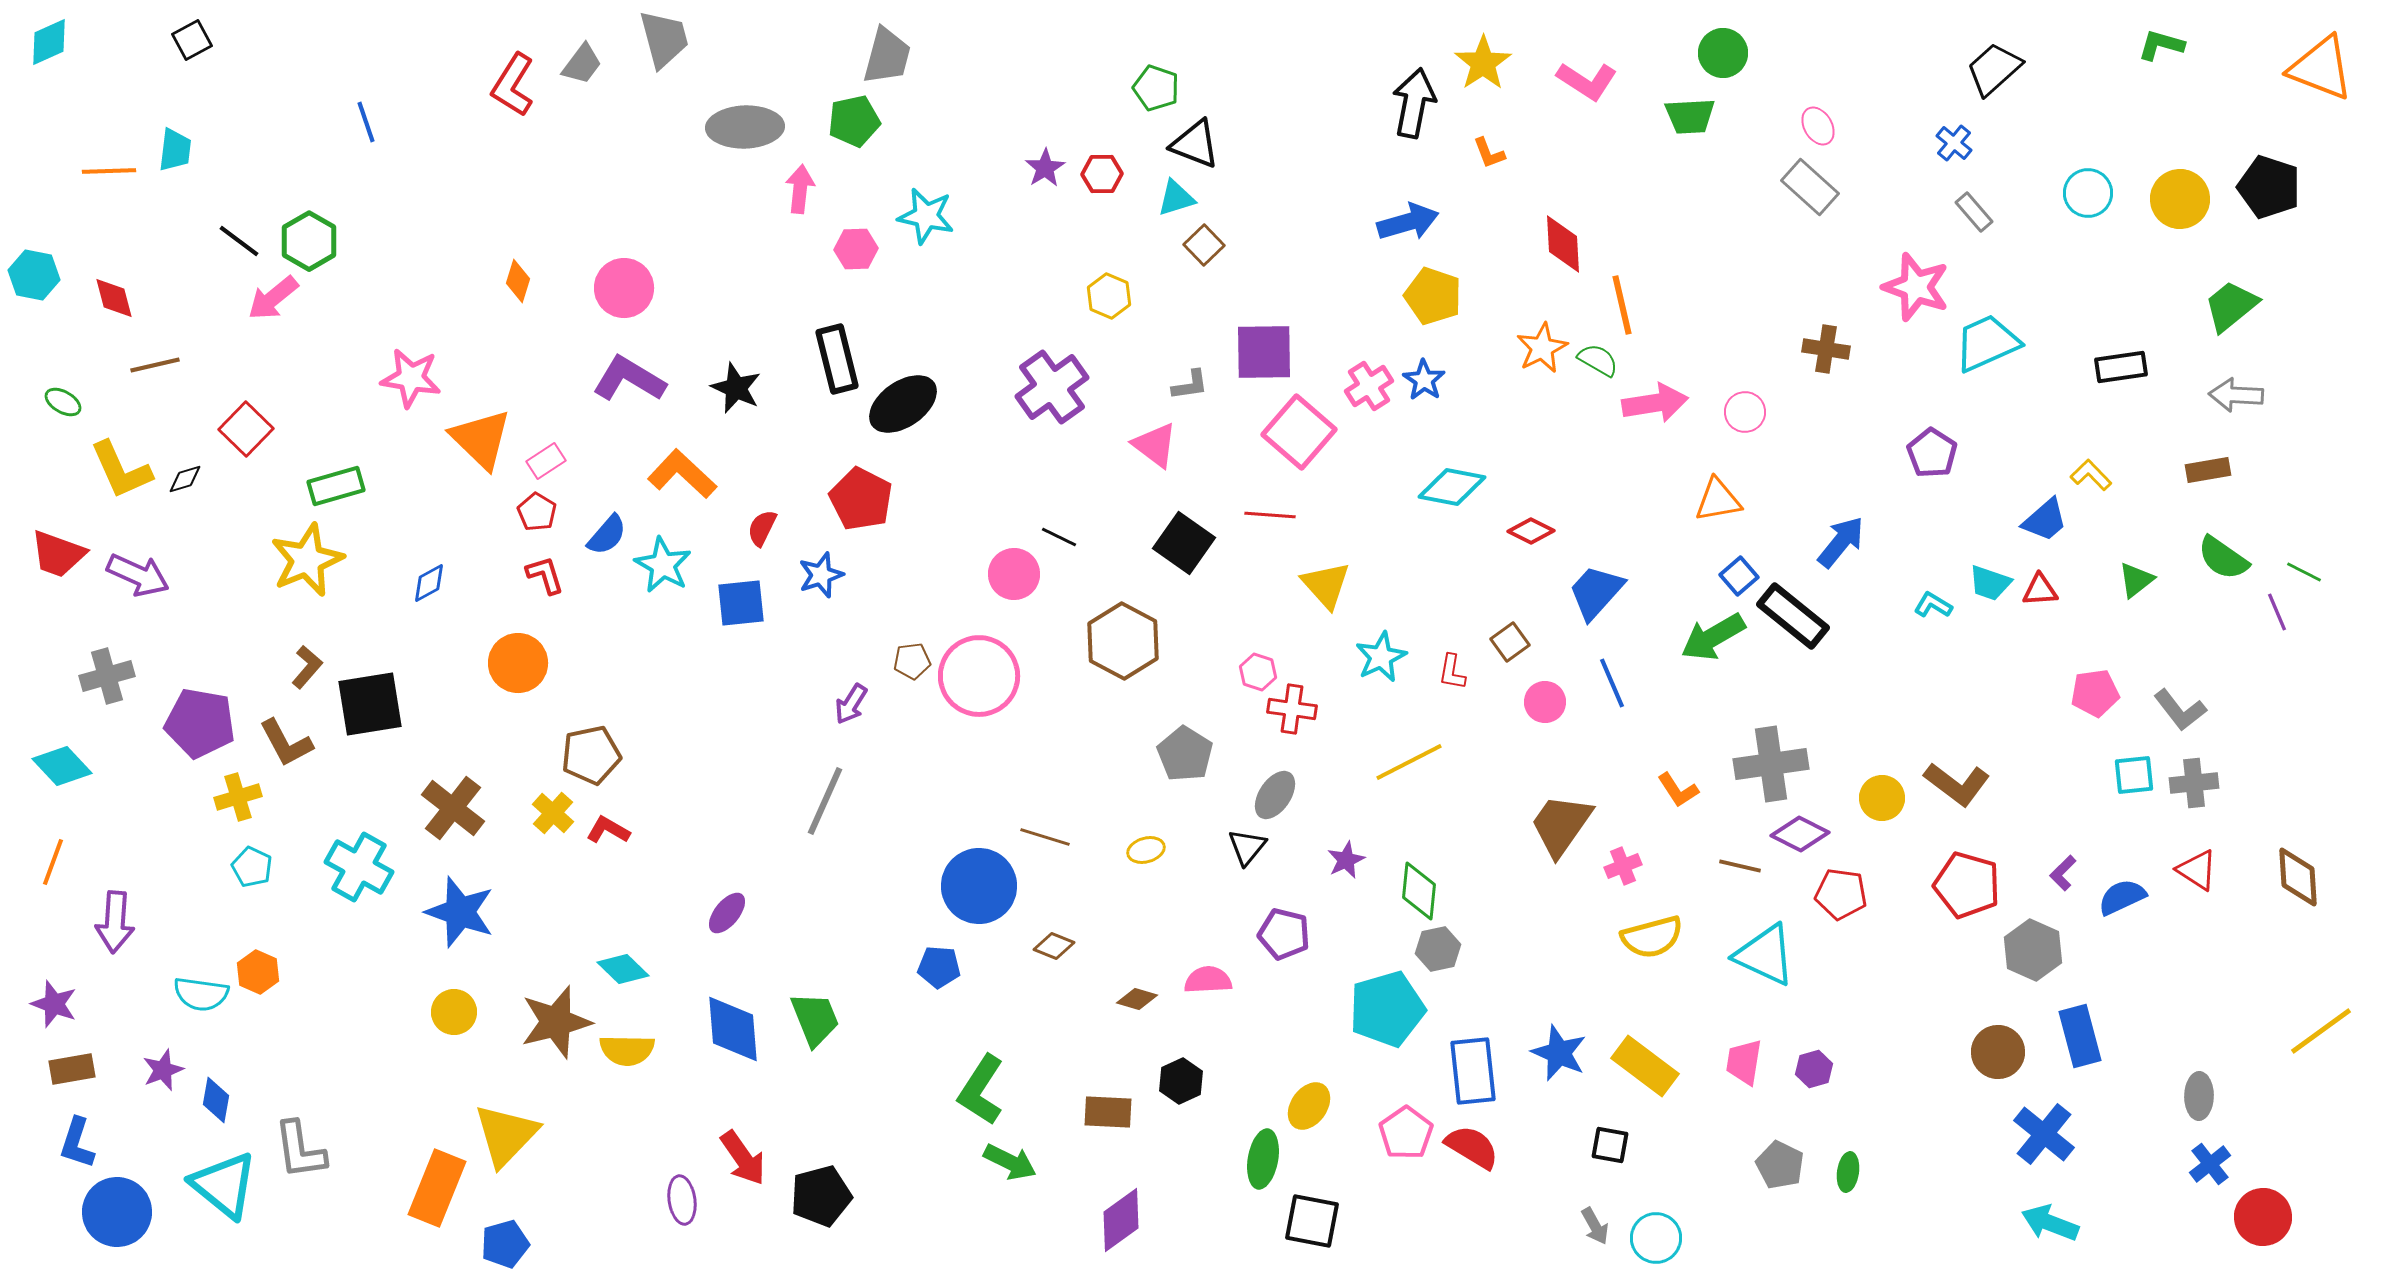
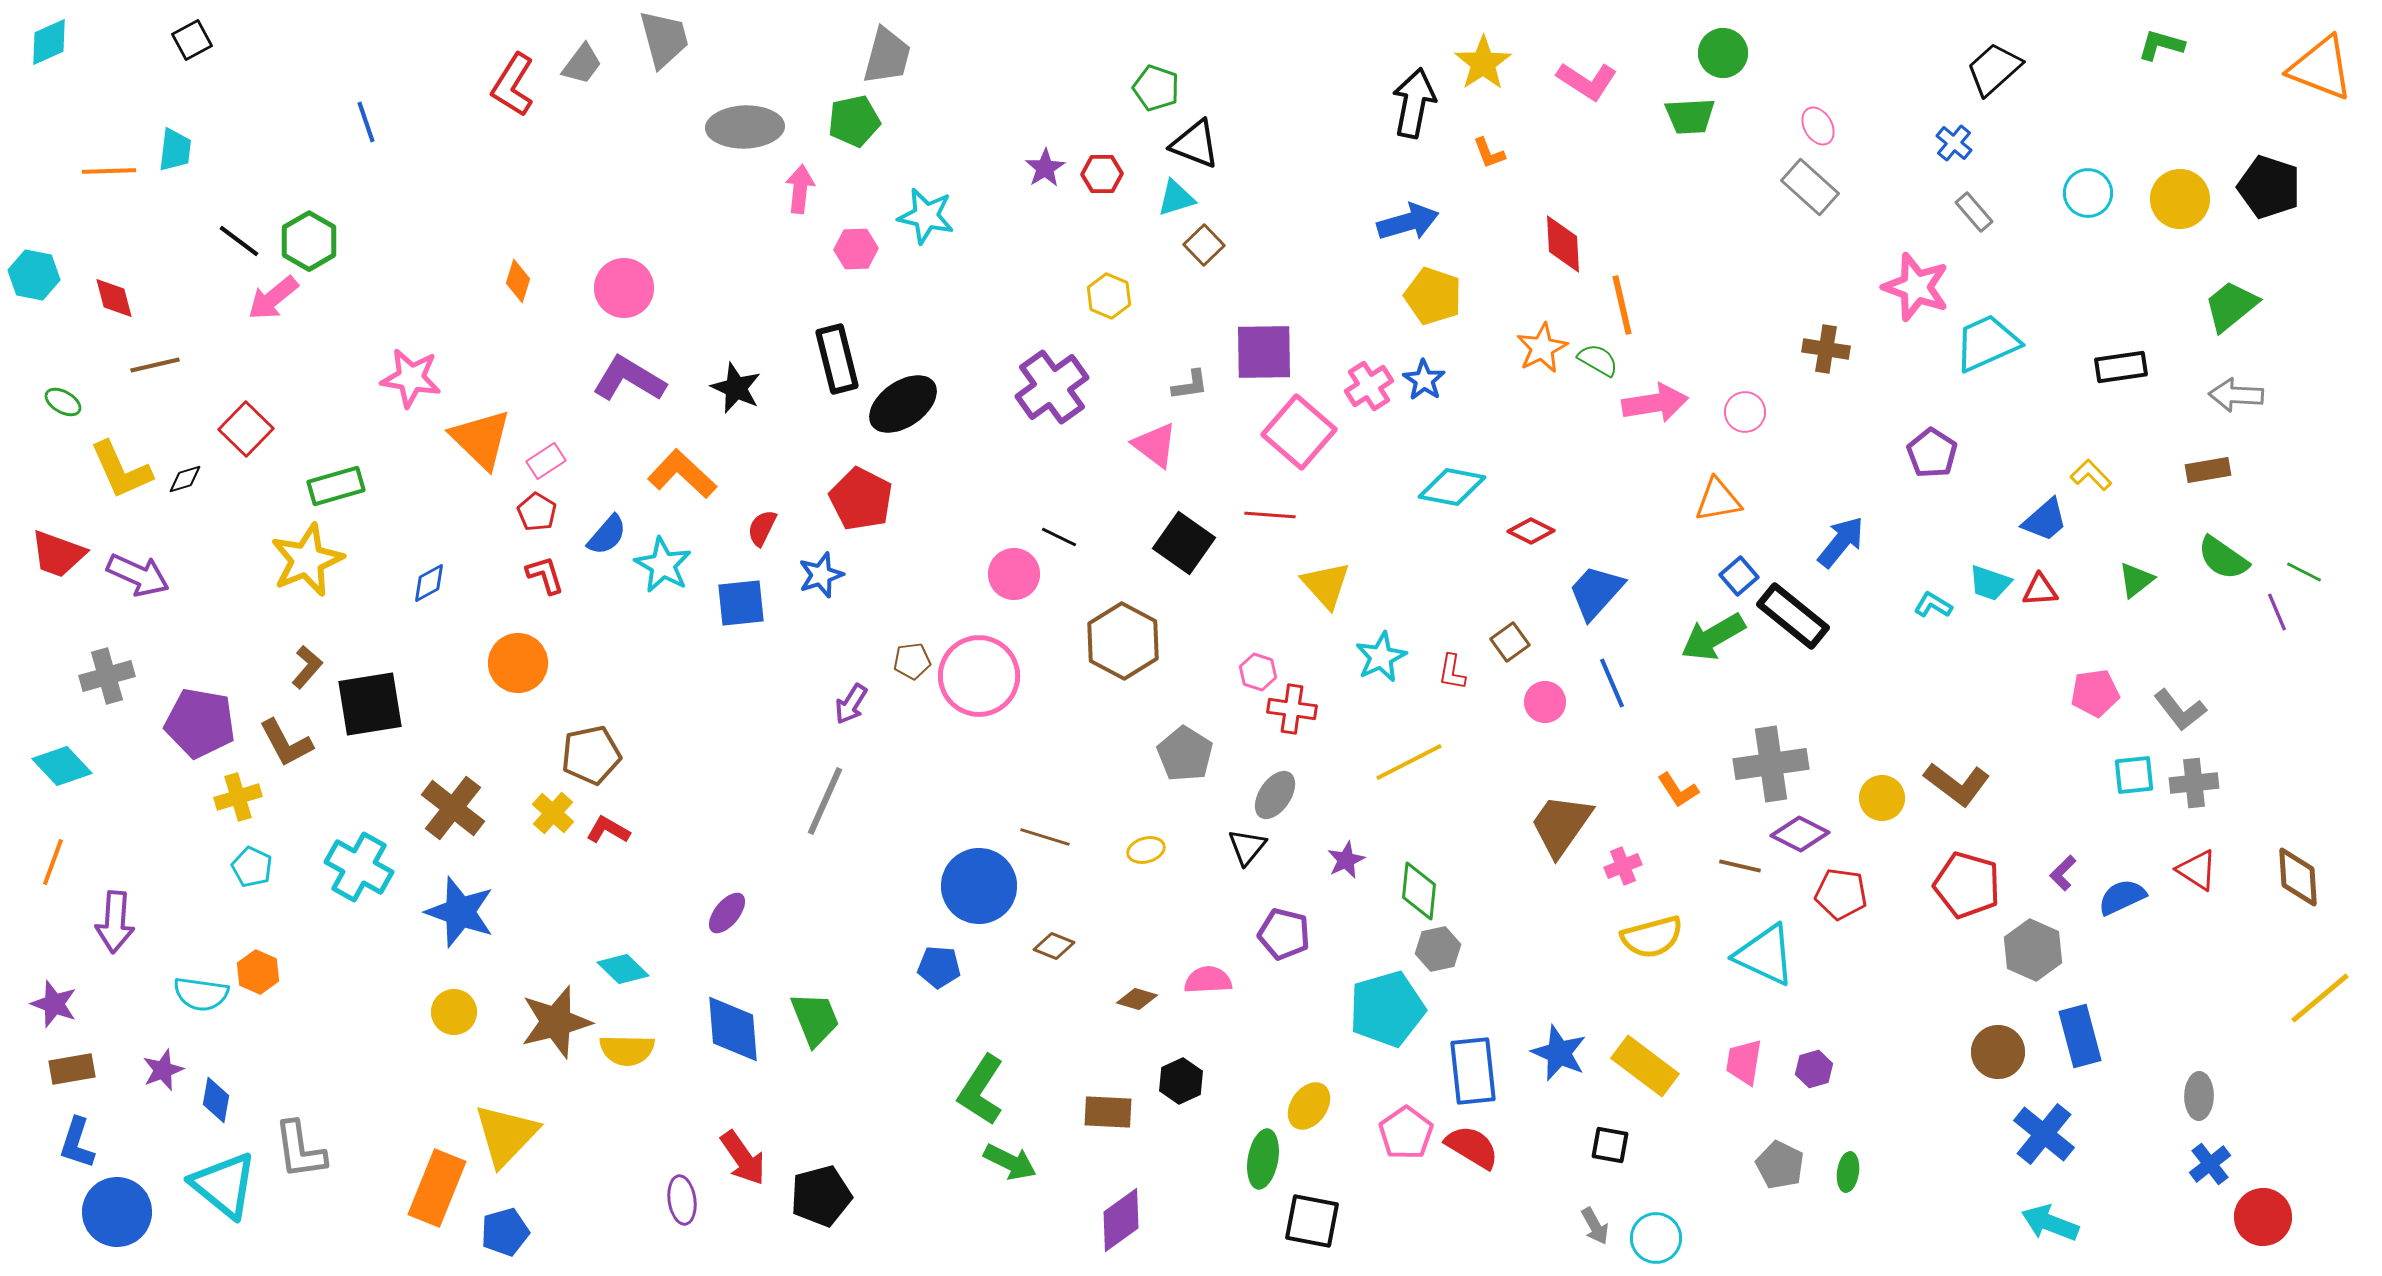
yellow line at (2321, 1031): moved 1 px left, 33 px up; rotated 4 degrees counterclockwise
blue pentagon at (505, 1244): moved 12 px up
